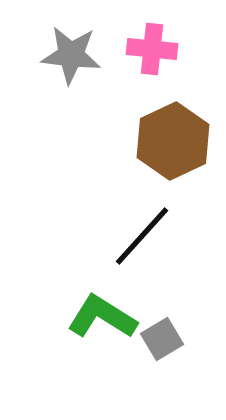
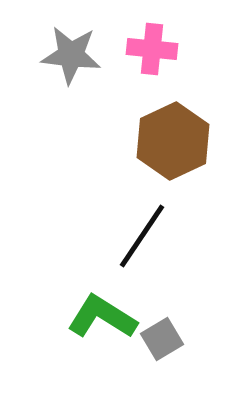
black line: rotated 8 degrees counterclockwise
